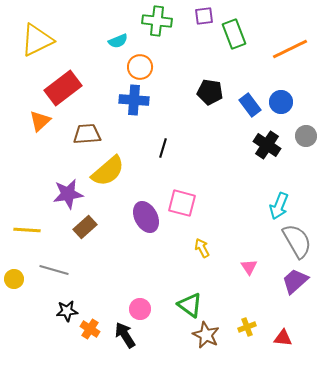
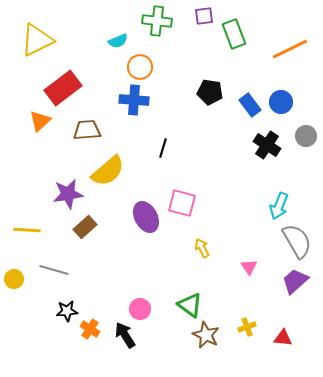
brown trapezoid: moved 4 px up
